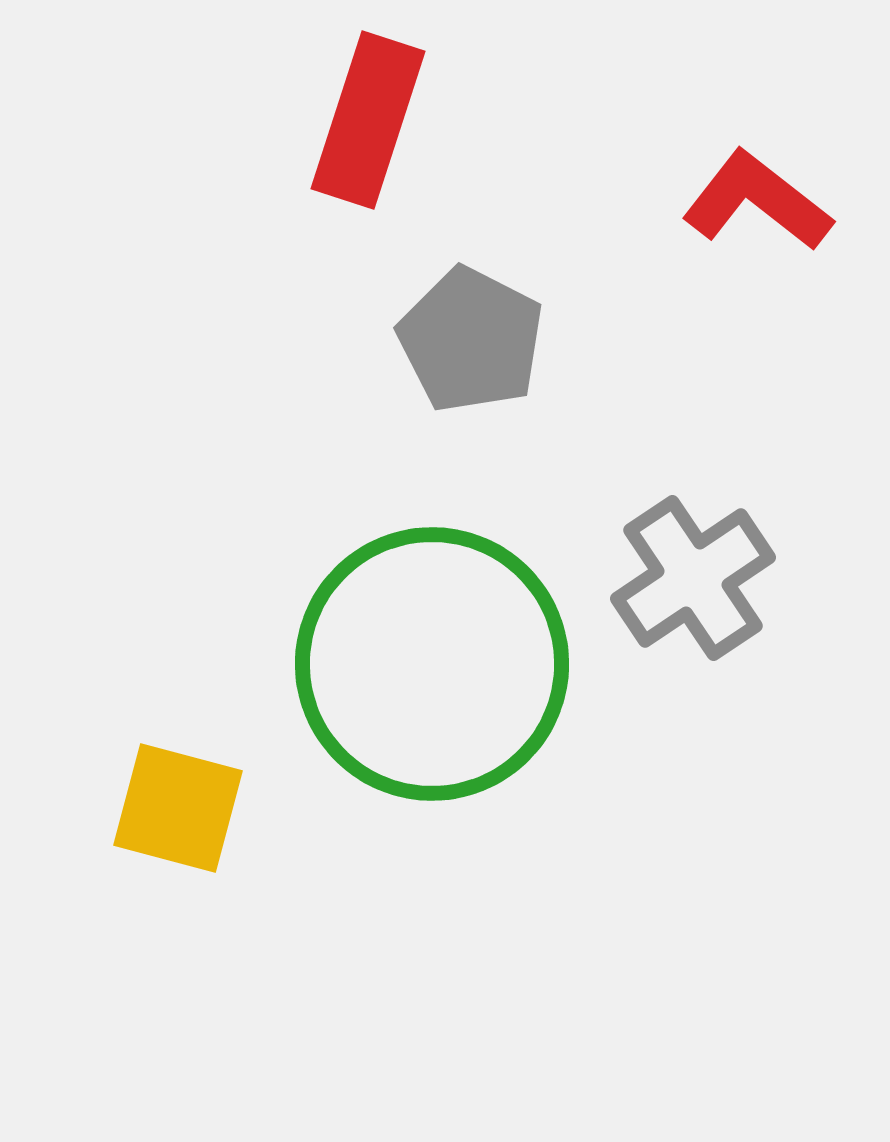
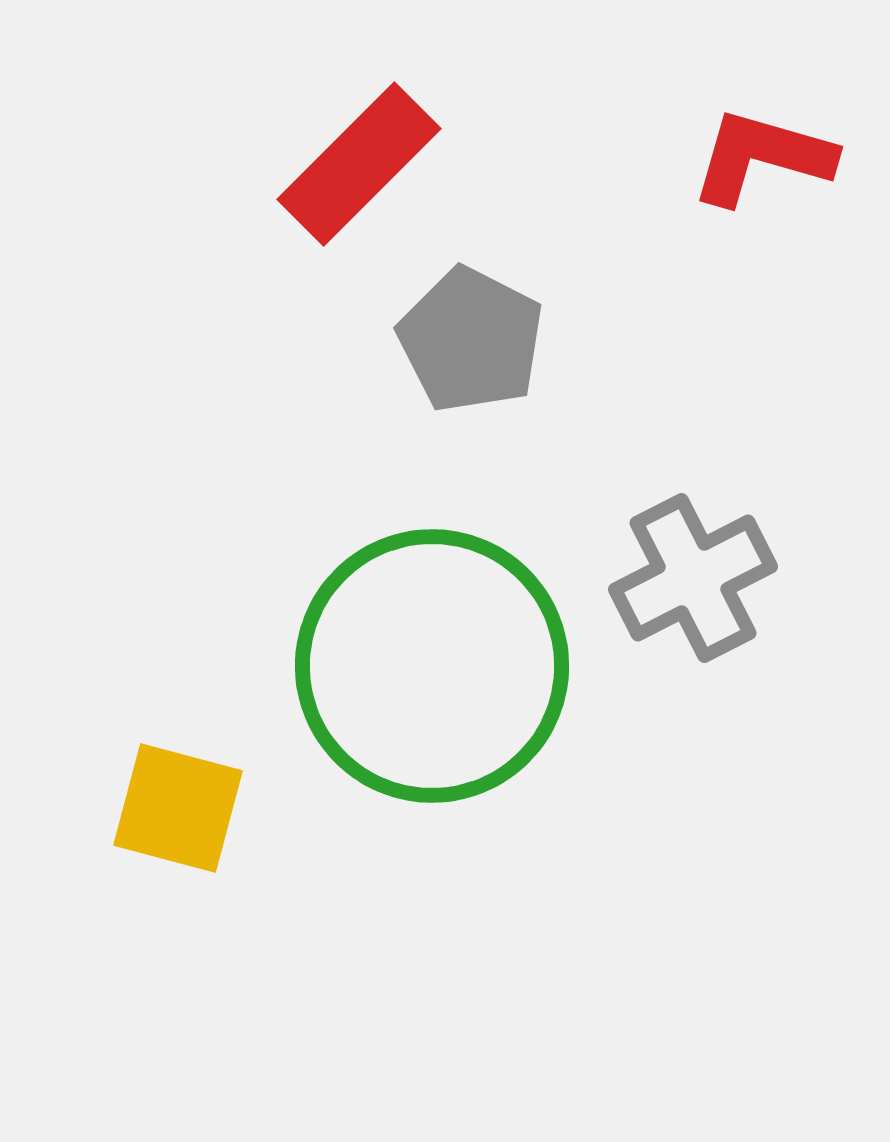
red rectangle: moved 9 px left, 44 px down; rotated 27 degrees clockwise
red L-shape: moved 5 px right, 44 px up; rotated 22 degrees counterclockwise
gray cross: rotated 7 degrees clockwise
green circle: moved 2 px down
